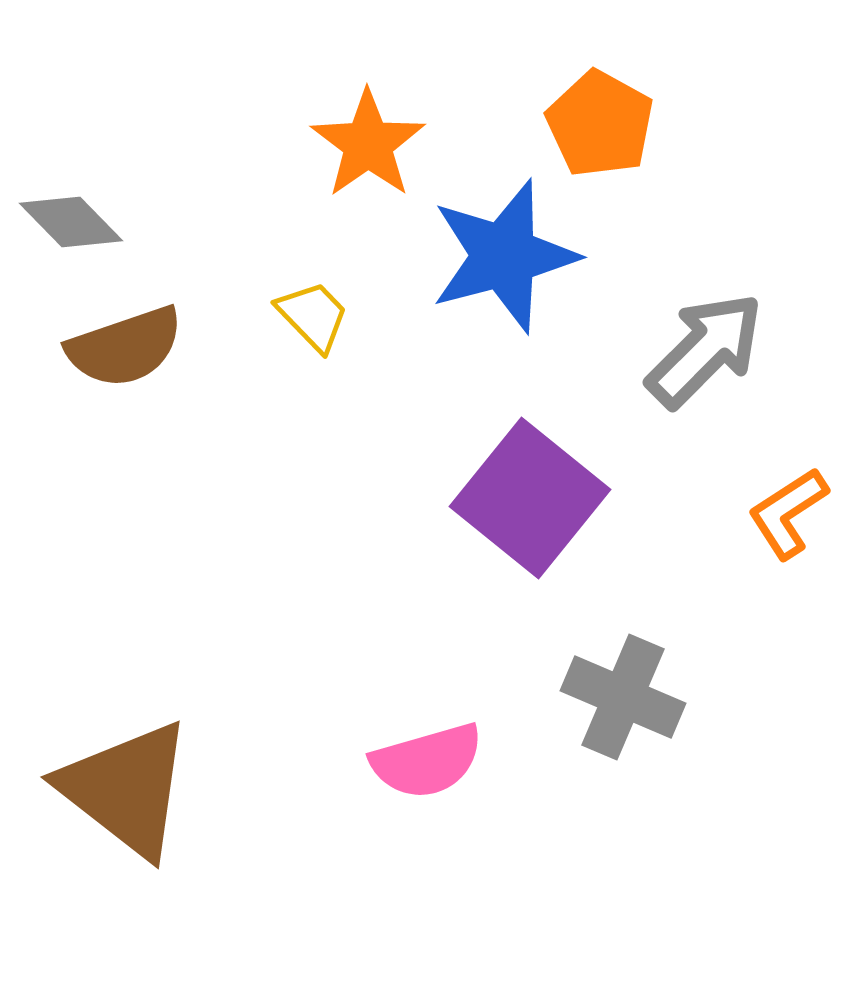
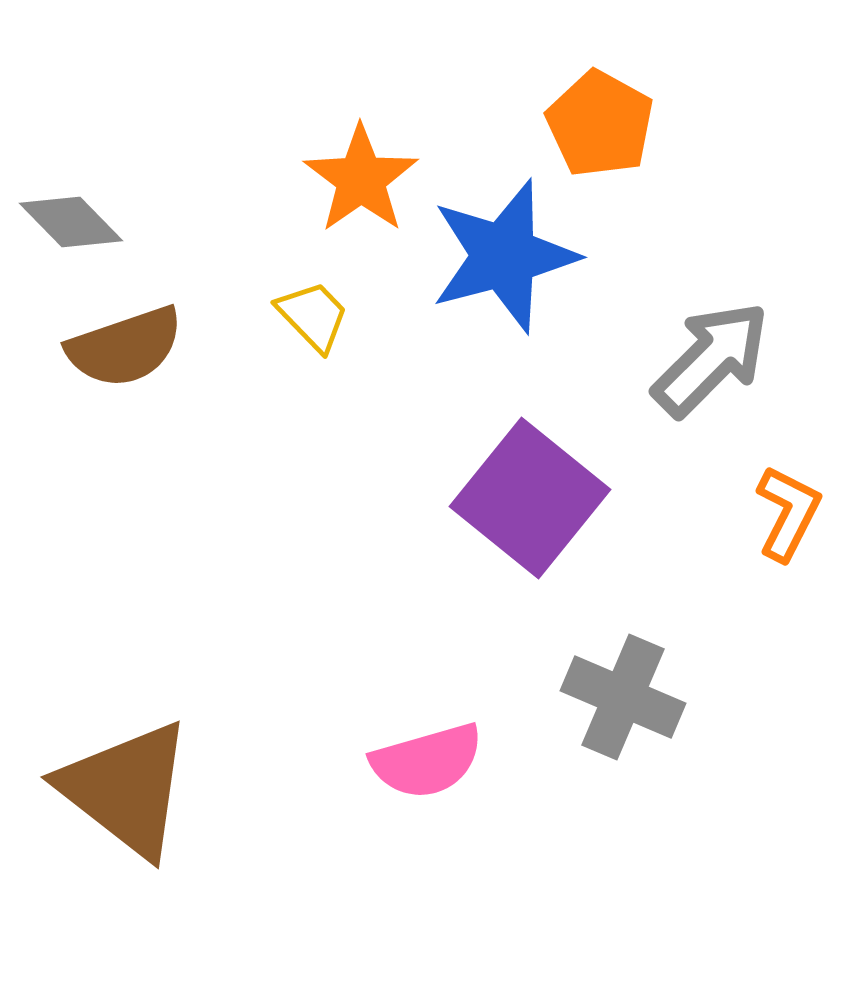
orange star: moved 7 px left, 35 px down
gray arrow: moved 6 px right, 9 px down
orange L-shape: rotated 150 degrees clockwise
